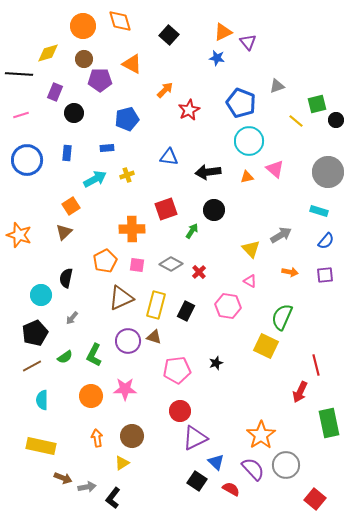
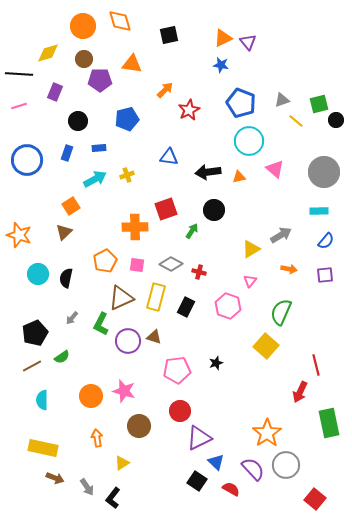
orange triangle at (223, 32): moved 6 px down
black square at (169, 35): rotated 36 degrees clockwise
blue star at (217, 58): moved 4 px right, 7 px down
orange triangle at (132, 64): rotated 20 degrees counterclockwise
gray triangle at (277, 86): moved 5 px right, 14 px down
green square at (317, 104): moved 2 px right
black circle at (74, 113): moved 4 px right, 8 px down
pink line at (21, 115): moved 2 px left, 9 px up
blue rectangle at (107, 148): moved 8 px left
blue rectangle at (67, 153): rotated 14 degrees clockwise
gray circle at (328, 172): moved 4 px left
orange triangle at (247, 177): moved 8 px left
cyan rectangle at (319, 211): rotated 18 degrees counterclockwise
orange cross at (132, 229): moved 3 px right, 2 px up
yellow triangle at (251, 249): rotated 42 degrees clockwise
red cross at (199, 272): rotated 32 degrees counterclockwise
orange arrow at (290, 272): moved 1 px left, 3 px up
pink triangle at (250, 281): rotated 40 degrees clockwise
cyan circle at (41, 295): moved 3 px left, 21 px up
yellow rectangle at (156, 305): moved 8 px up
pink hexagon at (228, 306): rotated 10 degrees clockwise
black rectangle at (186, 311): moved 4 px up
green semicircle at (282, 317): moved 1 px left, 5 px up
yellow square at (266, 346): rotated 15 degrees clockwise
green L-shape at (94, 355): moved 7 px right, 31 px up
green semicircle at (65, 357): moved 3 px left
pink star at (125, 389): moved 1 px left, 2 px down; rotated 15 degrees clockwise
orange star at (261, 435): moved 6 px right, 2 px up
brown circle at (132, 436): moved 7 px right, 10 px up
purple triangle at (195, 438): moved 4 px right
yellow rectangle at (41, 446): moved 2 px right, 2 px down
brown arrow at (63, 478): moved 8 px left
gray arrow at (87, 487): rotated 66 degrees clockwise
